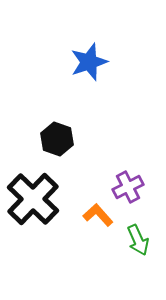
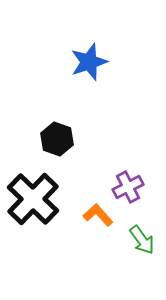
green arrow: moved 4 px right; rotated 12 degrees counterclockwise
